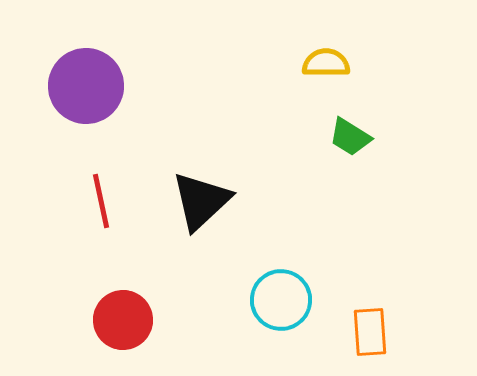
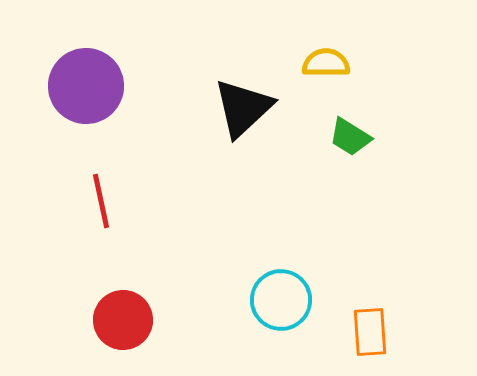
black triangle: moved 42 px right, 93 px up
